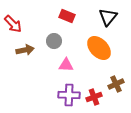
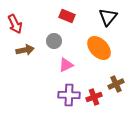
red arrow: moved 2 px right; rotated 18 degrees clockwise
pink triangle: rotated 28 degrees counterclockwise
